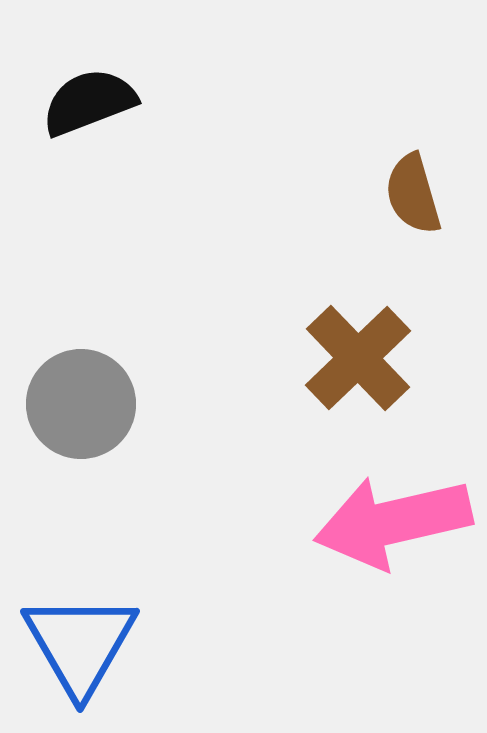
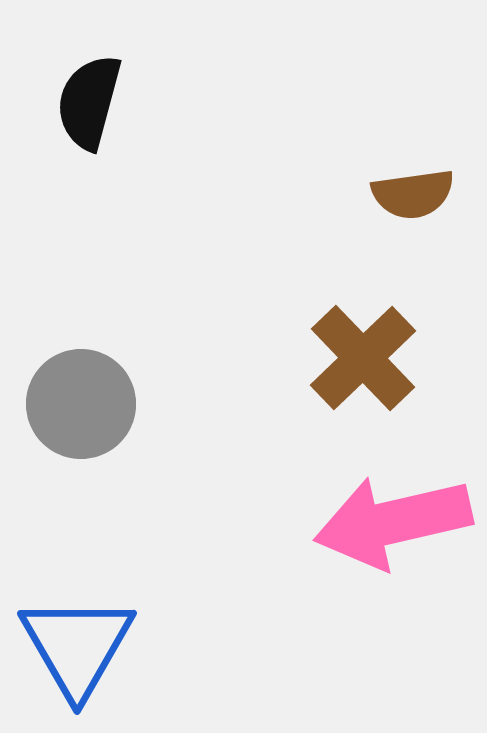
black semicircle: rotated 54 degrees counterclockwise
brown semicircle: rotated 82 degrees counterclockwise
brown cross: moved 5 px right
blue triangle: moved 3 px left, 2 px down
